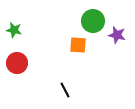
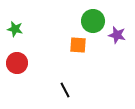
green star: moved 1 px right, 1 px up
